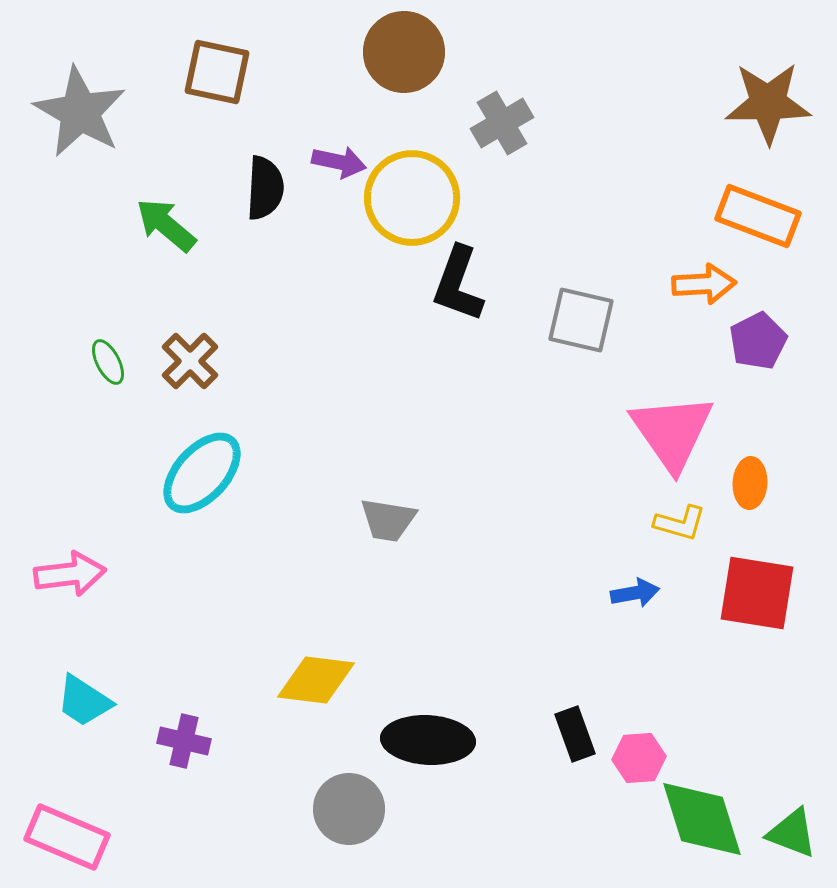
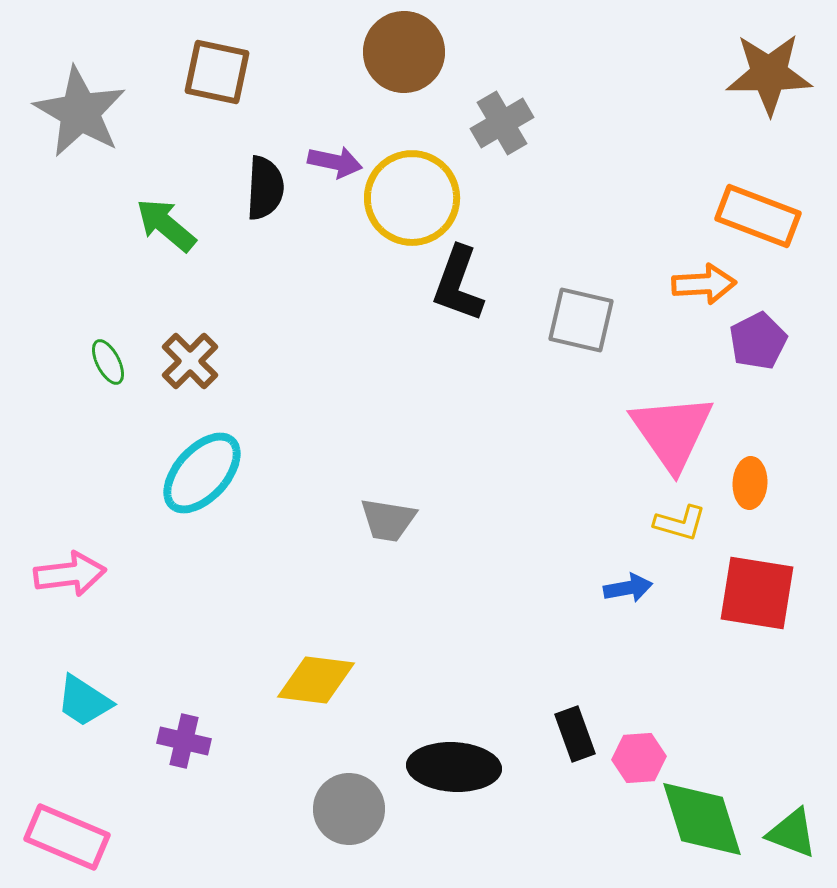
brown star: moved 1 px right, 29 px up
purple arrow: moved 4 px left
blue arrow: moved 7 px left, 5 px up
black ellipse: moved 26 px right, 27 px down
